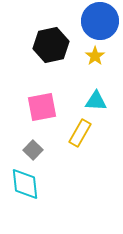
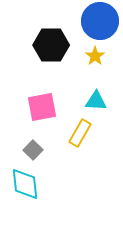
black hexagon: rotated 12 degrees clockwise
